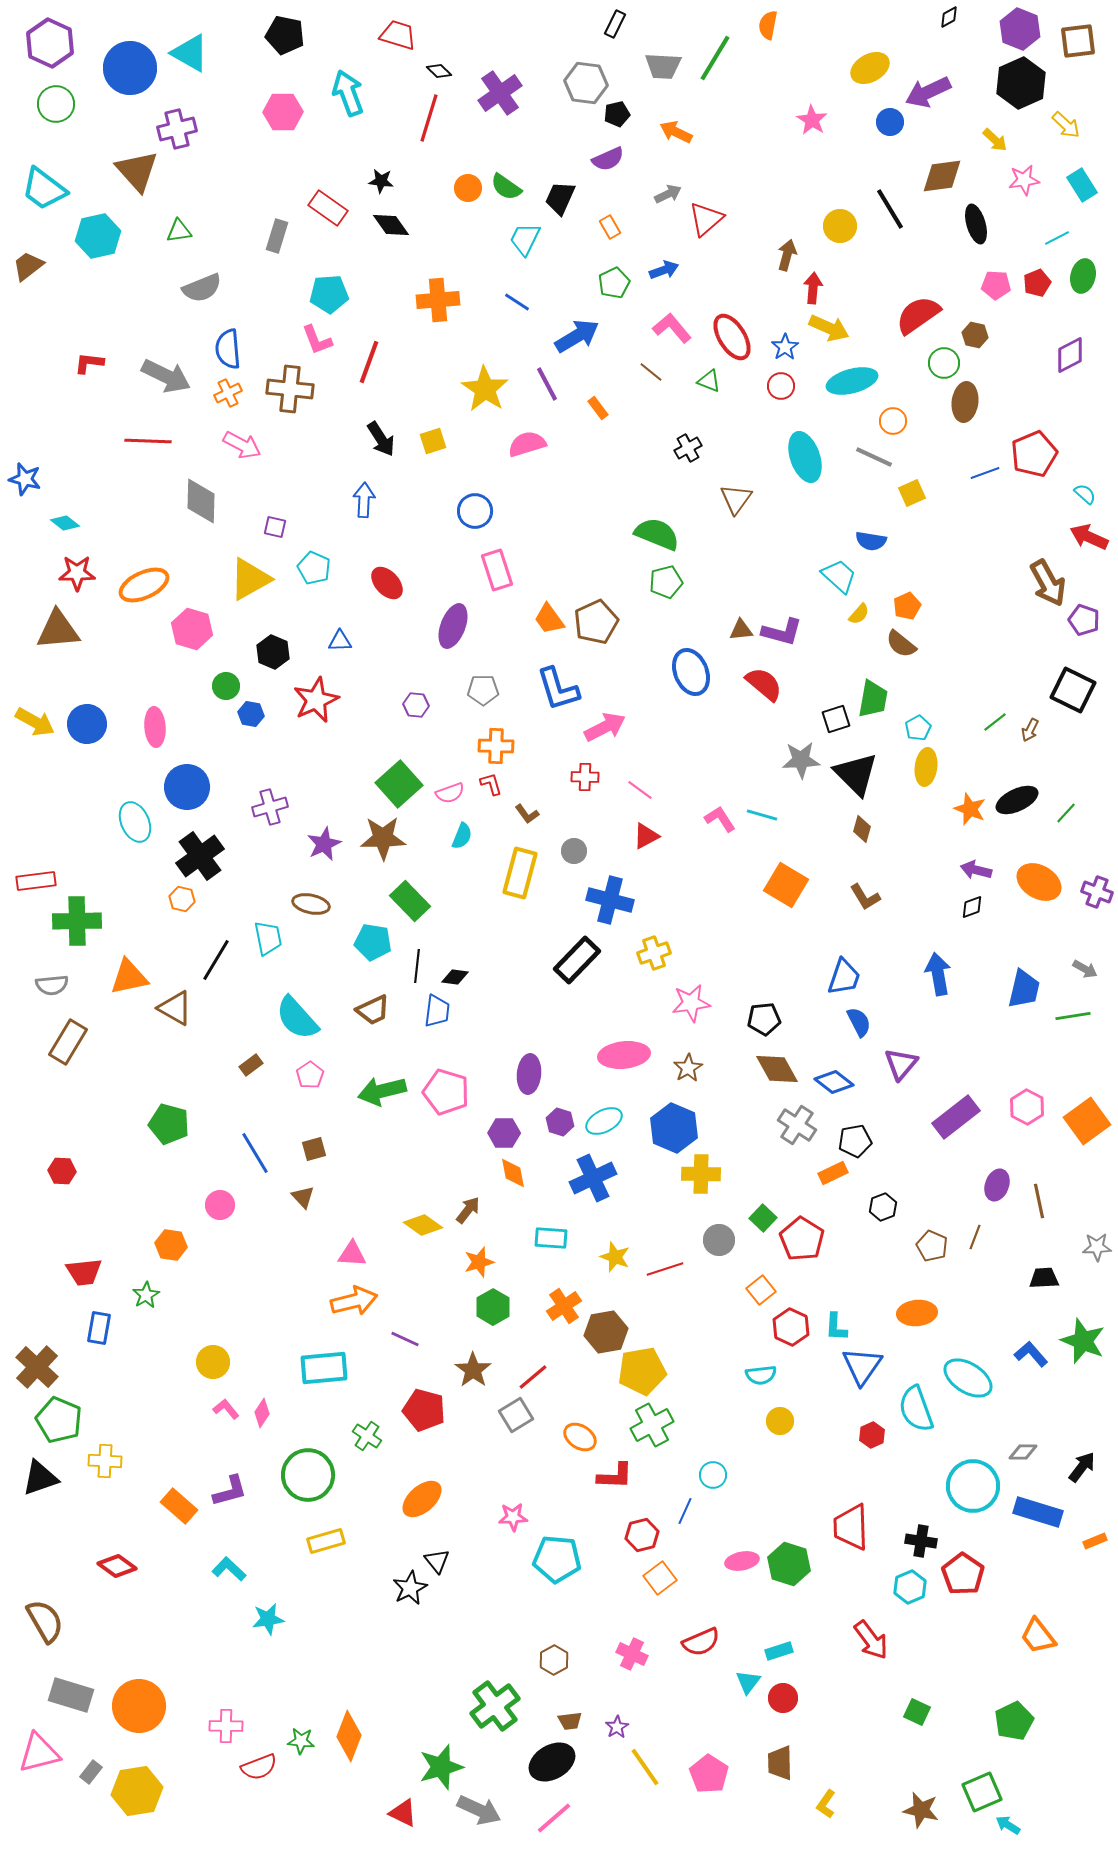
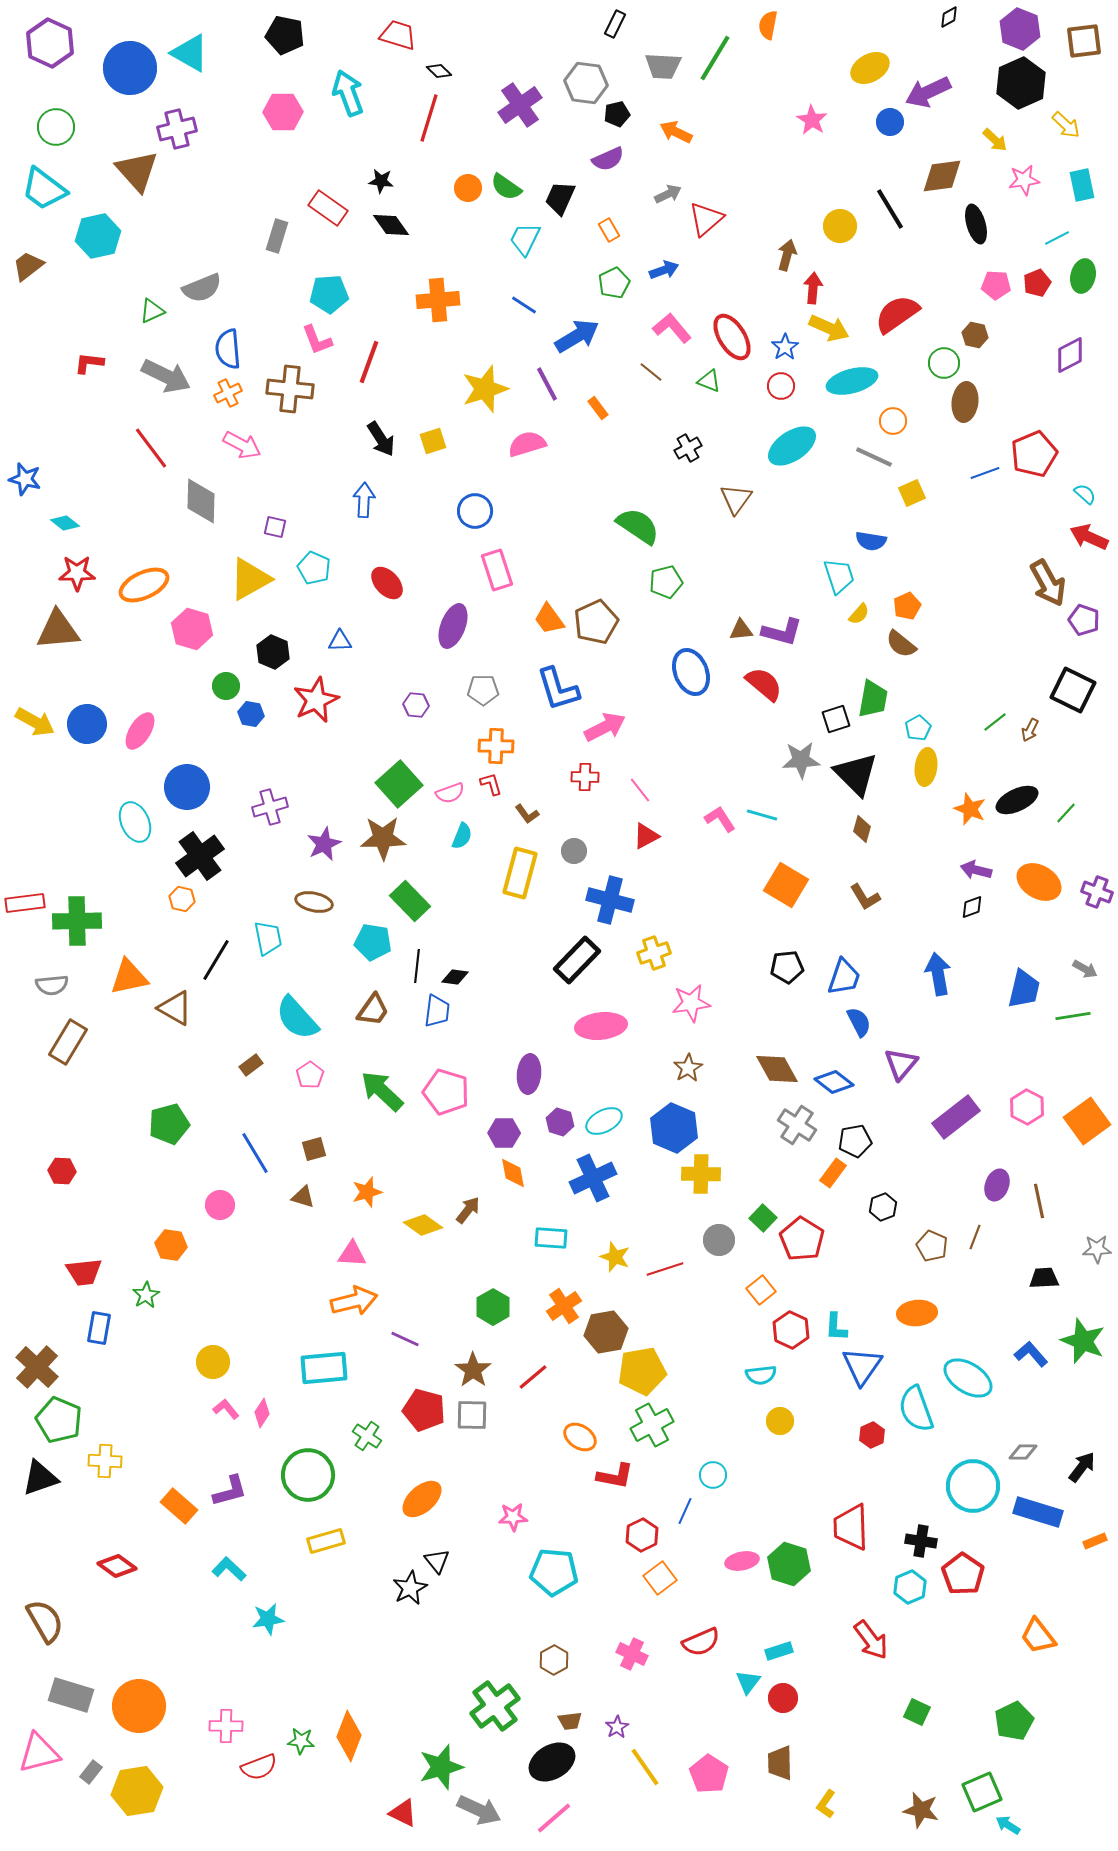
brown square at (1078, 41): moved 6 px right
purple cross at (500, 93): moved 20 px right, 12 px down
green circle at (56, 104): moved 23 px down
cyan rectangle at (1082, 185): rotated 20 degrees clockwise
orange rectangle at (610, 227): moved 1 px left, 3 px down
green triangle at (179, 231): moved 27 px left, 80 px down; rotated 16 degrees counterclockwise
blue line at (517, 302): moved 7 px right, 3 px down
red semicircle at (918, 315): moved 21 px left, 1 px up
yellow star at (485, 389): rotated 21 degrees clockwise
red line at (148, 441): moved 3 px right, 7 px down; rotated 51 degrees clockwise
cyan ellipse at (805, 457): moved 13 px left, 11 px up; rotated 75 degrees clockwise
green semicircle at (657, 534): moved 19 px left, 8 px up; rotated 12 degrees clockwise
cyan trapezoid at (839, 576): rotated 30 degrees clockwise
pink ellipse at (155, 727): moved 15 px left, 4 px down; rotated 36 degrees clockwise
pink line at (640, 790): rotated 16 degrees clockwise
red rectangle at (36, 881): moved 11 px left, 22 px down
brown ellipse at (311, 904): moved 3 px right, 2 px up
brown trapezoid at (373, 1010): rotated 30 degrees counterclockwise
black pentagon at (764, 1019): moved 23 px right, 52 px up
pink ellipse at (624, 1055): moved 23 px left, 29 px up
green arrow at (382, 1091): rotated 57 degrees clockwise
green pentagon at (169, 1124): rotated 30 degrees counterclockwise
orange rectangle at (833, 1173): rotated 28 degrees counterclockwise
brown triangle at (303, 1197): rotated 30 degrees counterclockwise
gray star at (1097, 1247): moved 2 px down
orange star at (479, 1262): moved 112 px left, 70 px up
red hexagon at (791, 1327): moved 3 px down
gray square at (516, 1415): moved 44 px left; rotated 32 degrees clockwise
red L-shape at (615, 1476): rotated 9 degrees clockwise
red hexagon at (642, 1535): rotated 12 degrees counterclockwise
cyan pentagon at (557, 1559): moved 3 px left, 13 px down
